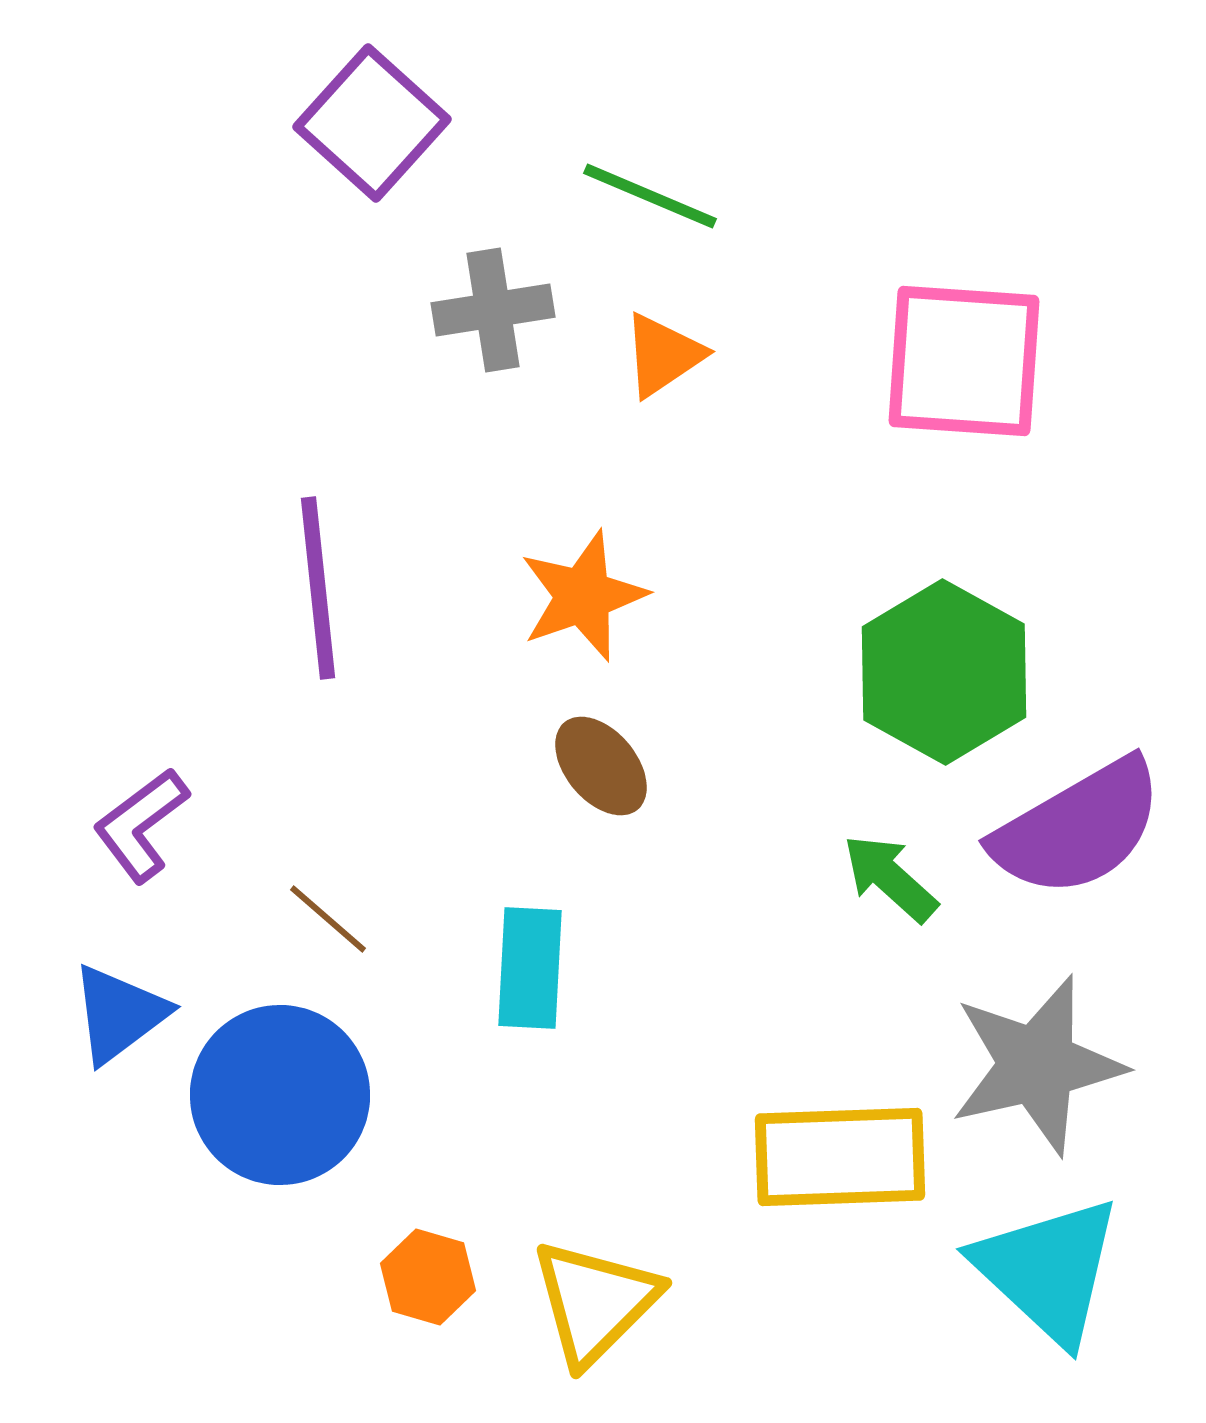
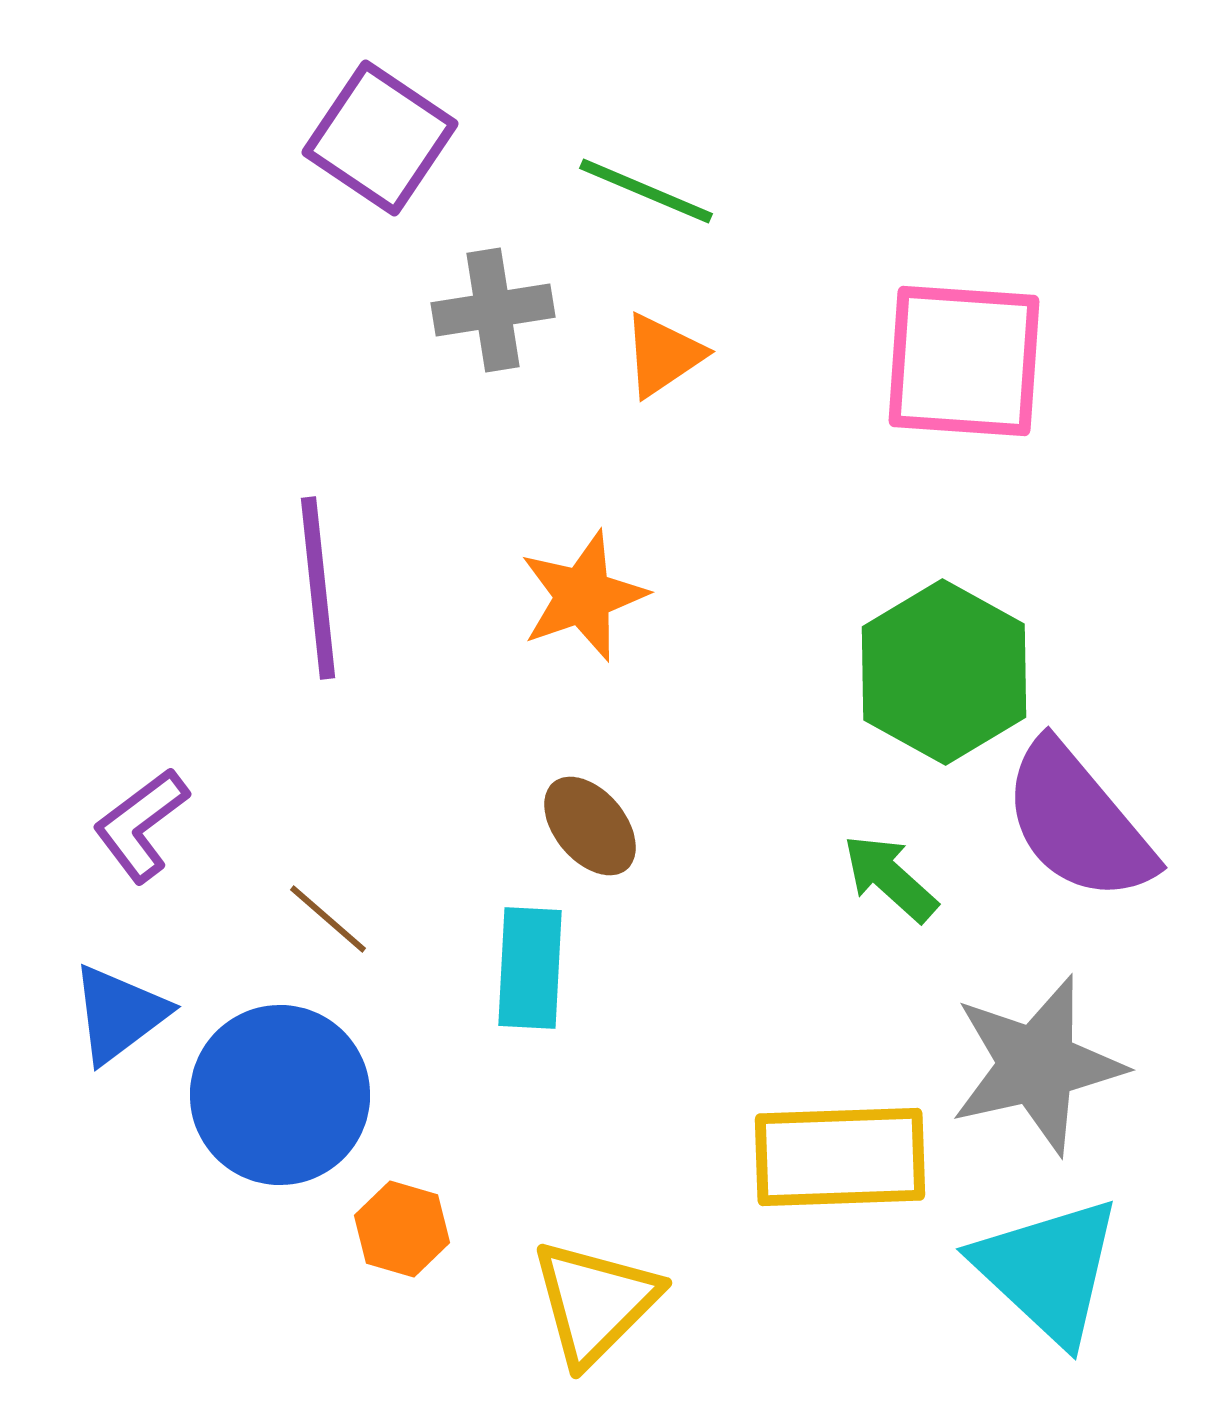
purple square: moved 8 px right, 15 px down; rotated 8 degrees counterclockwise
green line: moved 4 px left, 5 px up
brown ellipse: moved 11 px left, 60 px down
purple semicircle: moved 6 px up; rotated 80 degrees clockwise
orange hexagon: moved 26 px left, 48 px up
